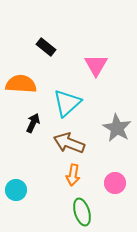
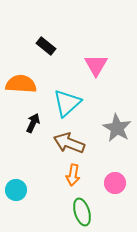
black rectangle: moved 1 px up
